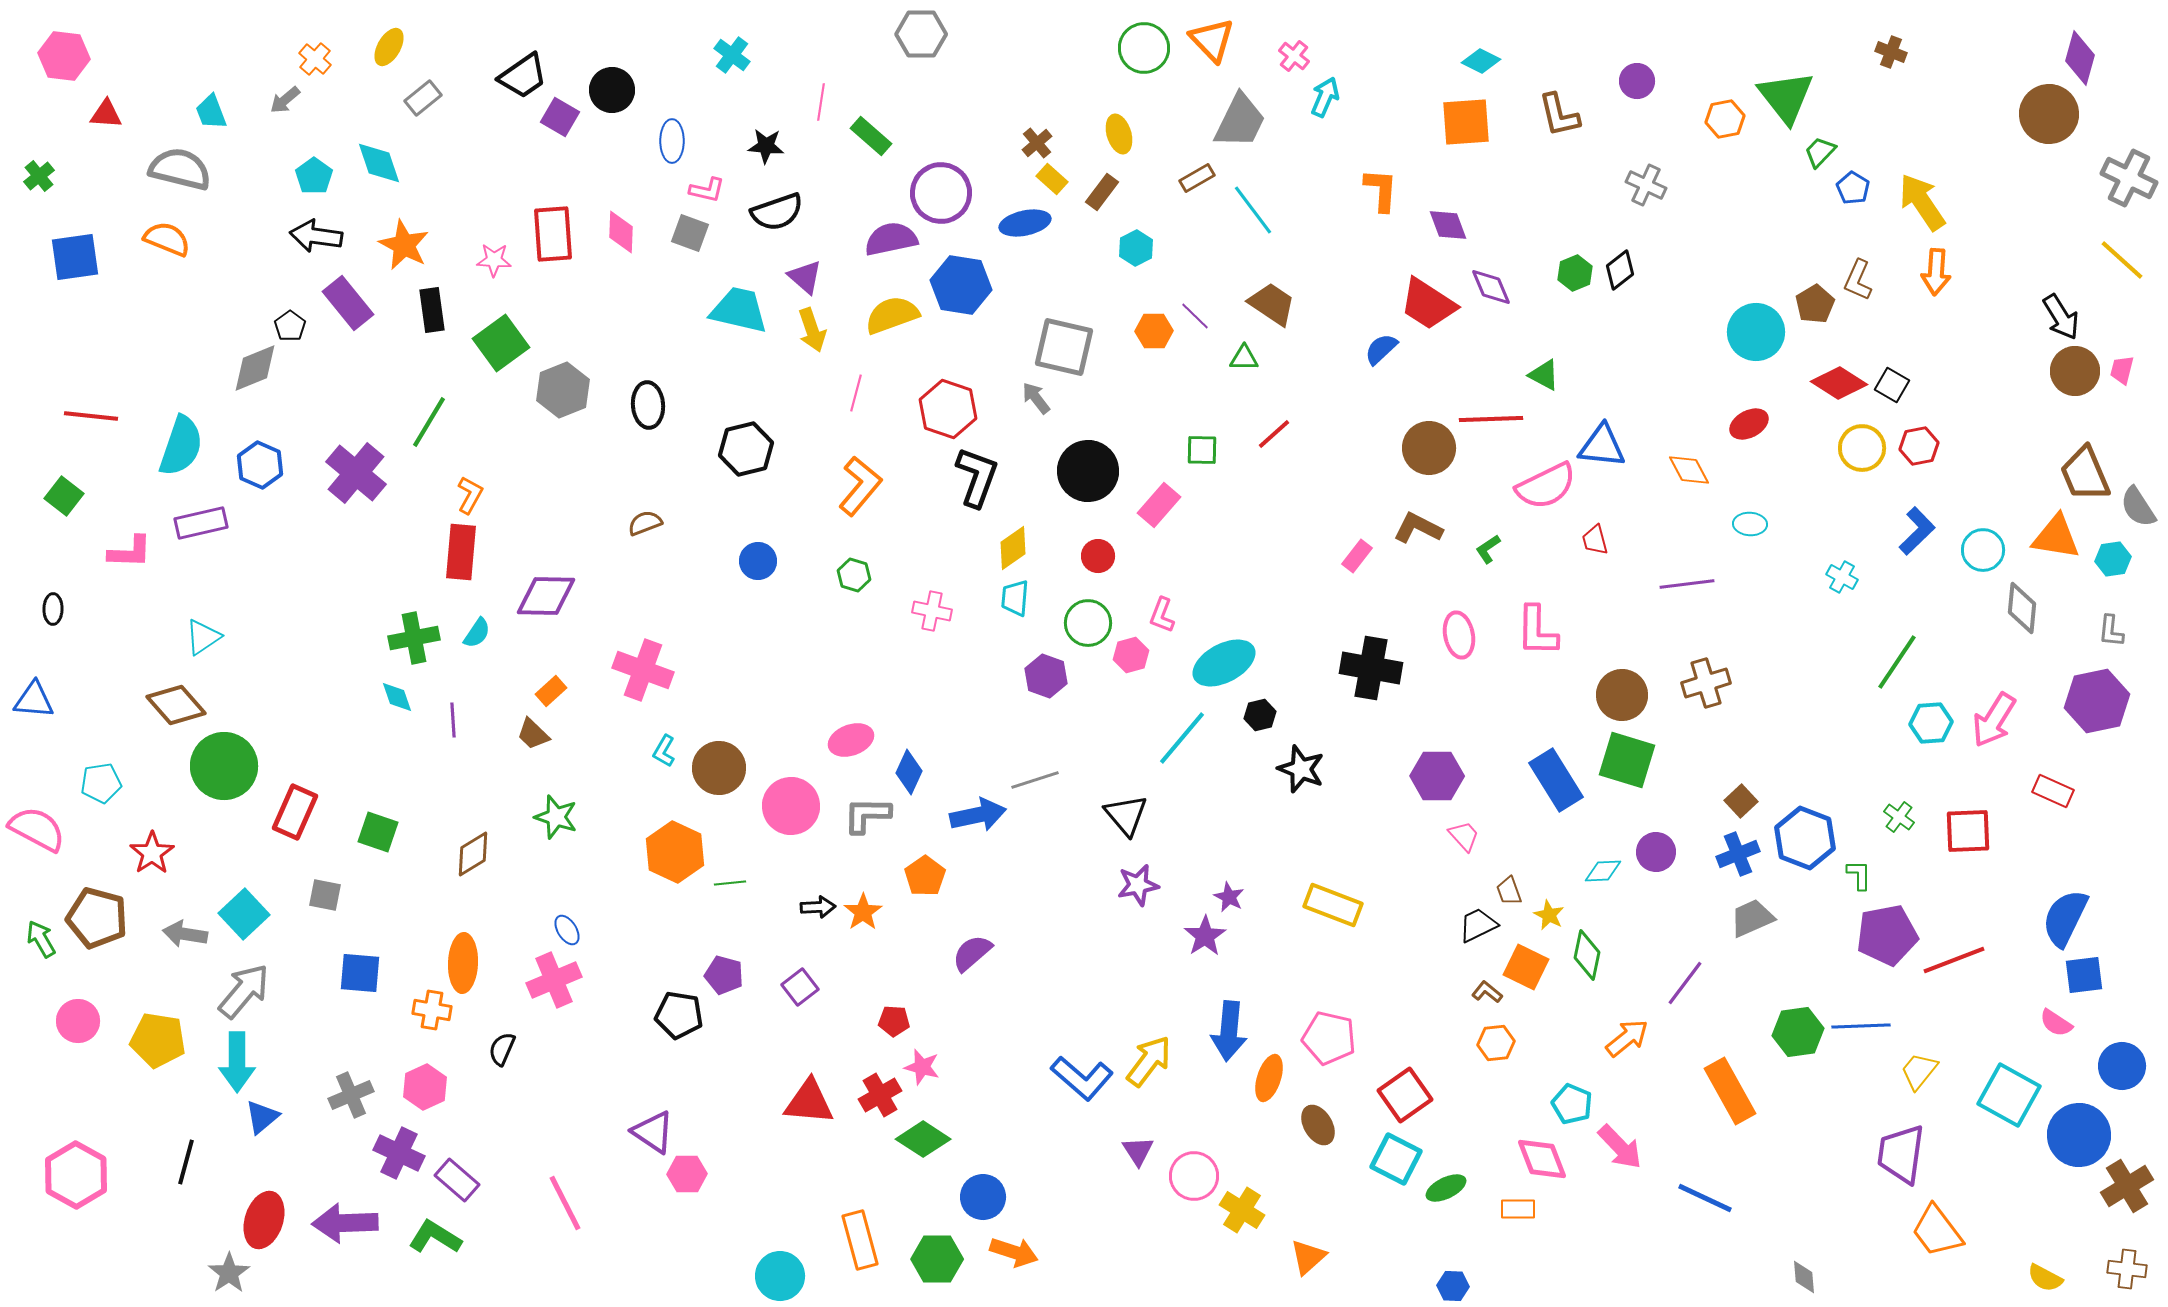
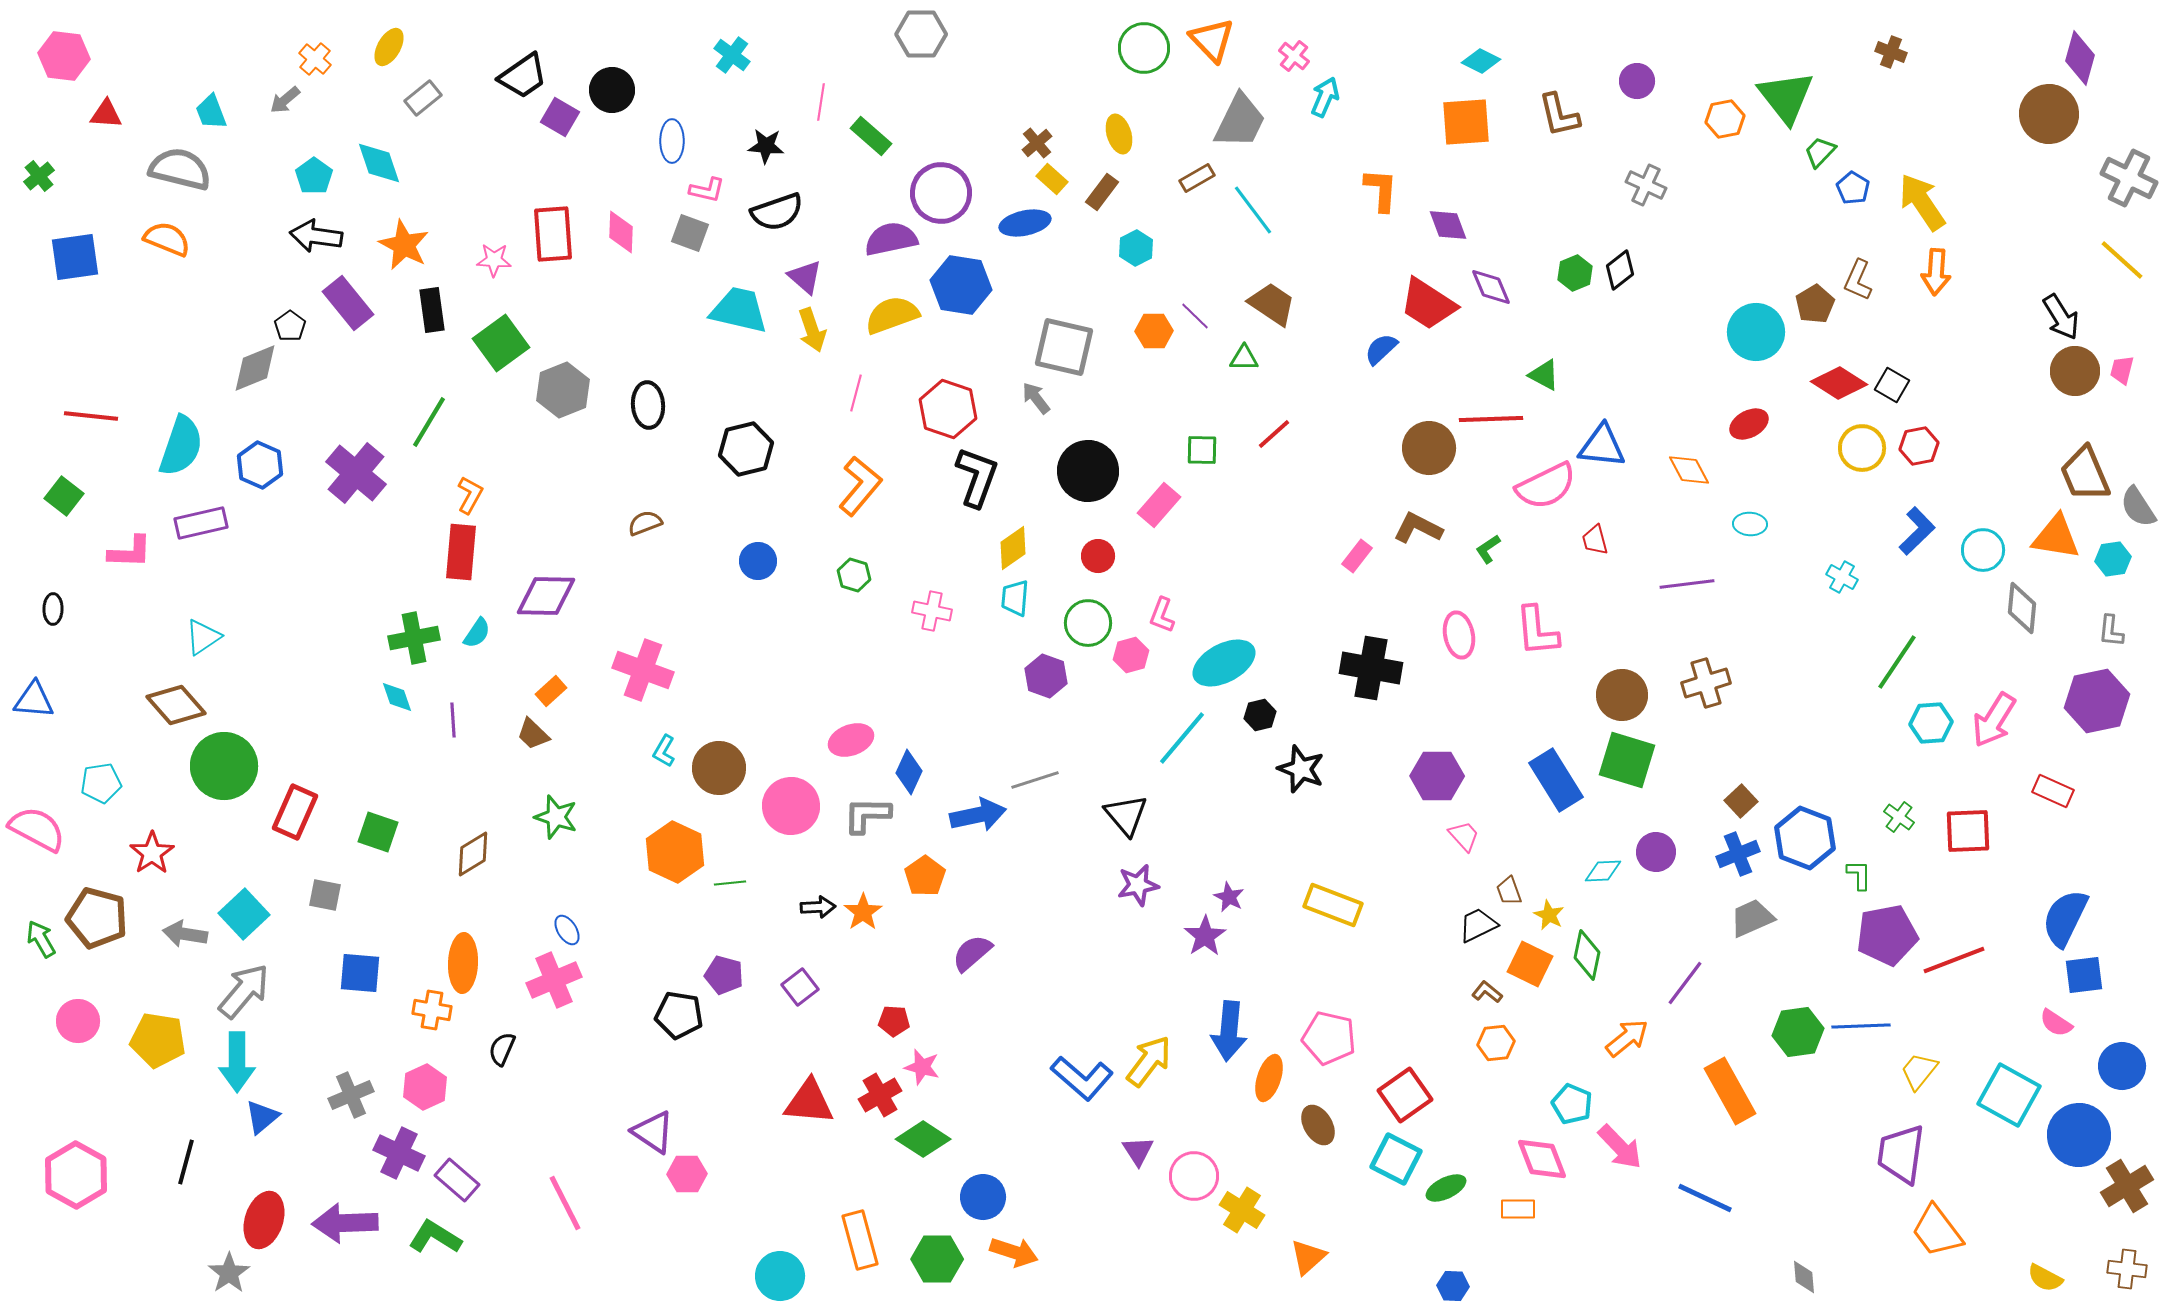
pink L-shape at (1537, 631): rotated 6 degrees counterclockwise
orange square at (1526, 967): moved 4 px right, 3 px up
